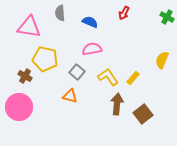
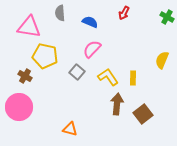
pink semicircle: rotated 36 degrees counterclockwise
yellow pentagon: moved 3 px up
yellow rectangle: rotated 40 degrees counterclockwise
orange triangle: moved 33 px down
